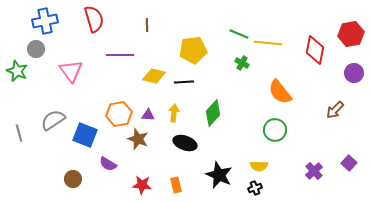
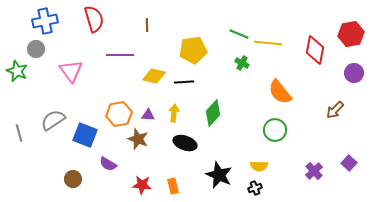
orange rectangle: moved 3 px left, 1 px down
